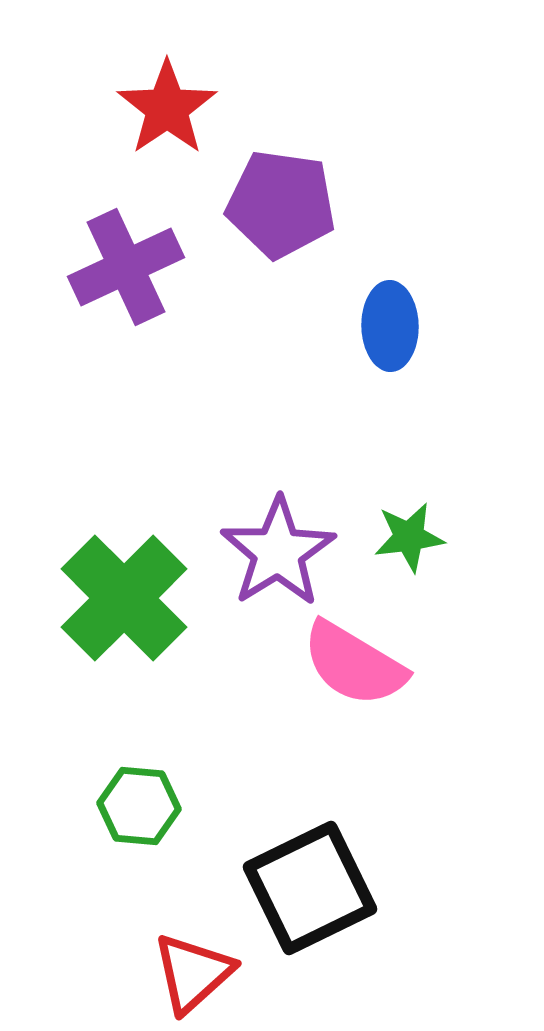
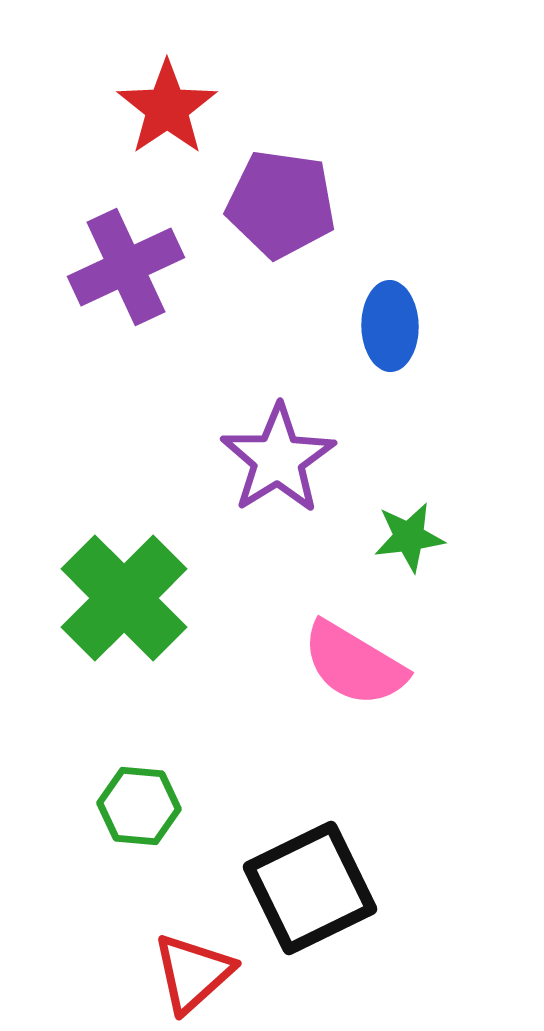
purple star: moved 93 px up
